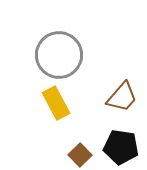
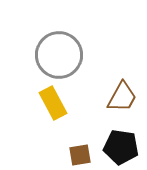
brown trapezoid: rotated 12 degrees counterclockwise
yellow rectangle: moved 3 px left
brown square: rotated 35 degrees clockwise
